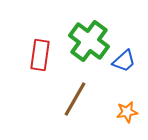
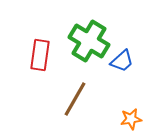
green cross: rotated 6 degrees counterclockwise
blue trapezoid: moved 2 px left
orange star: moved 4 px right, 7 px down
